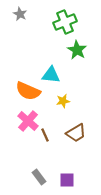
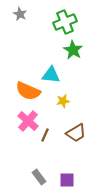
green star: moved 4 px left
brown line: rotated 48 degrees clockwise
